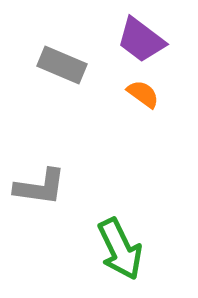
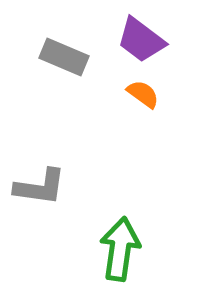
gray rectangle: moved 2 px right, 8 px up
green arrow: rotated 146 degrees counterclockwise
